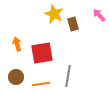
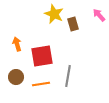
red square: moved 3 px down
